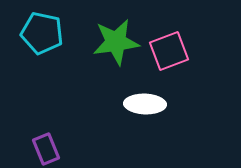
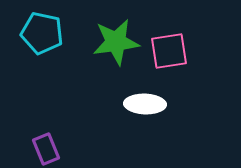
pink square: rotated 12 degrees clockwise
